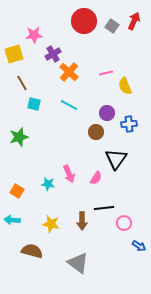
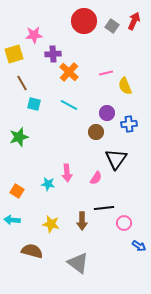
purple cross: rotated 28 degrees clockwise
pink arrow: moved 2 px left, 1 px up; rotated 18 degrees clockwise
